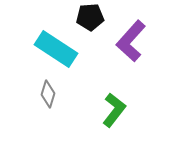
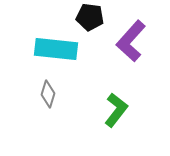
black pentagon: rotated 12 degrees clockwise
cyan rectangle: rotated 27 degrees counterclockwise
green L-shape: moved 2 px right
